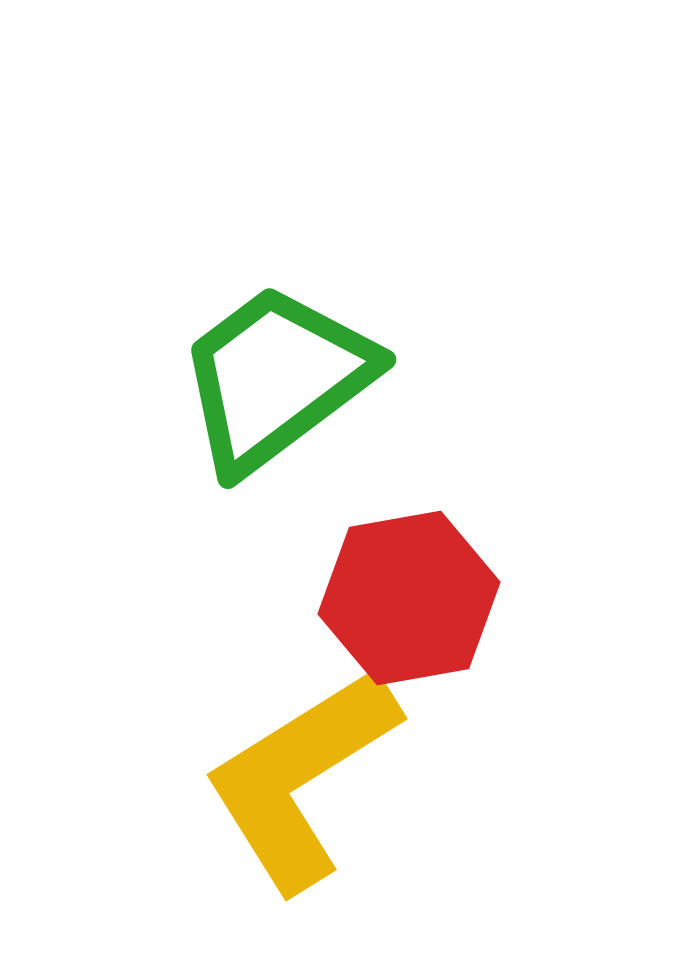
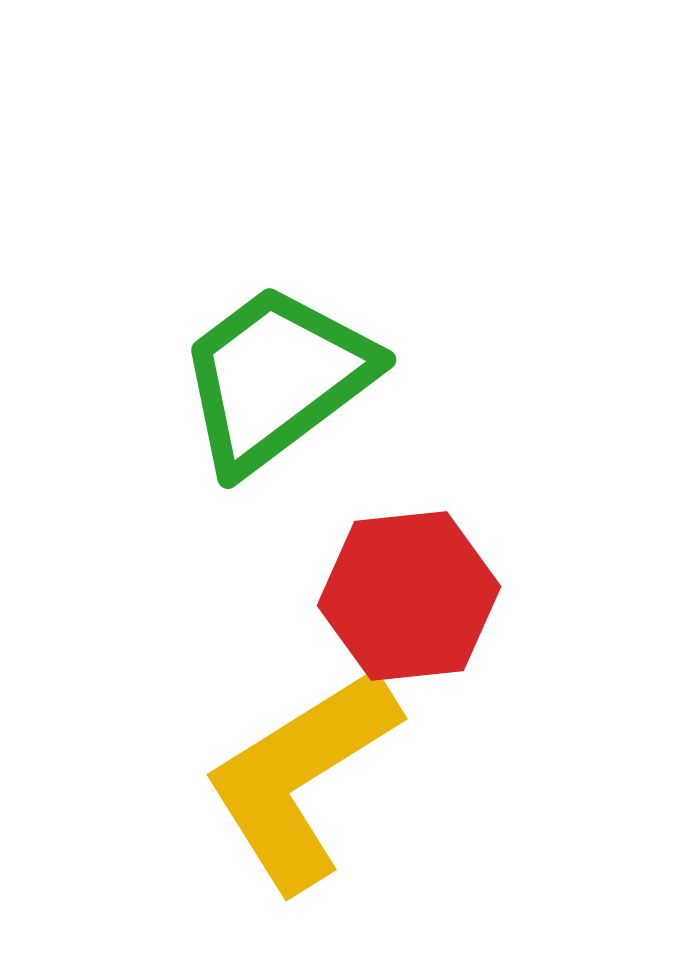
red hexagon: moved 2 px up; rotated 4 degrees clockwise
